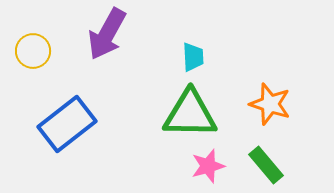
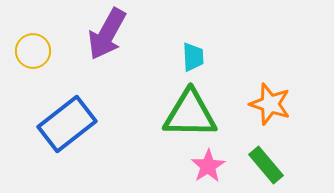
pink star: rotated 16 degrees counterclockwise
